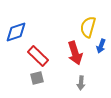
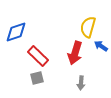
blue arrow: rotated 104 degrees clockwise
red arrow: rotated 35 degrees clockwise
